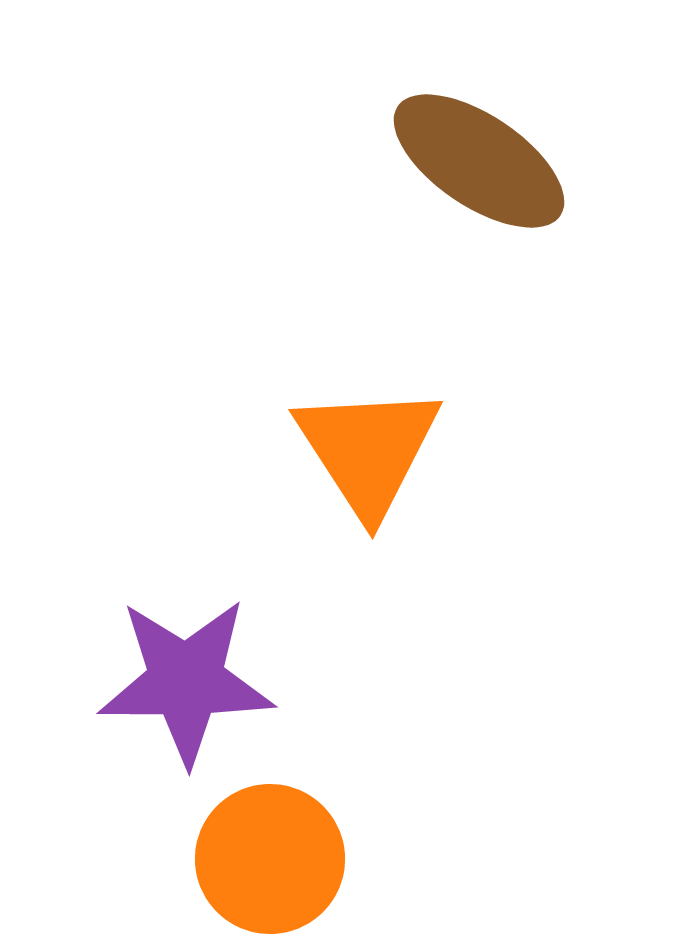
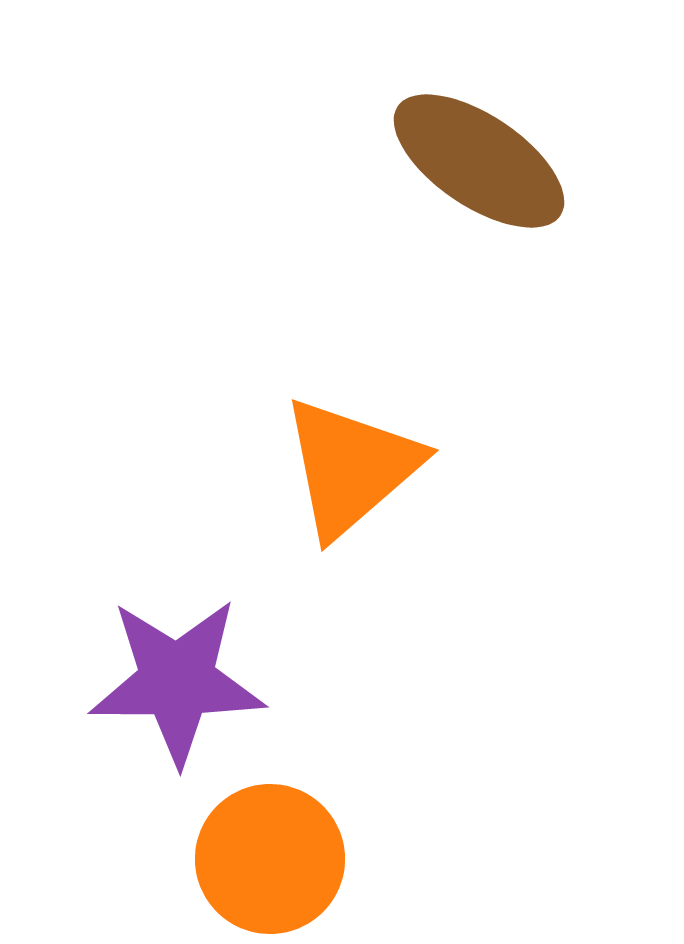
orange triangle: moved 17 px left, 17 px down; rotated 22 degrees clockwise
purple star: moved 9 px left
